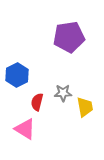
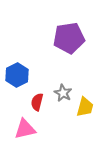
purple pentagon: moved 1 px down
gray star: rotated 30 degrees clockwise
yellow trapezoid: rotated 25 degrees clockwise
pink triangle: rotated 45 degrees counterclockwise
